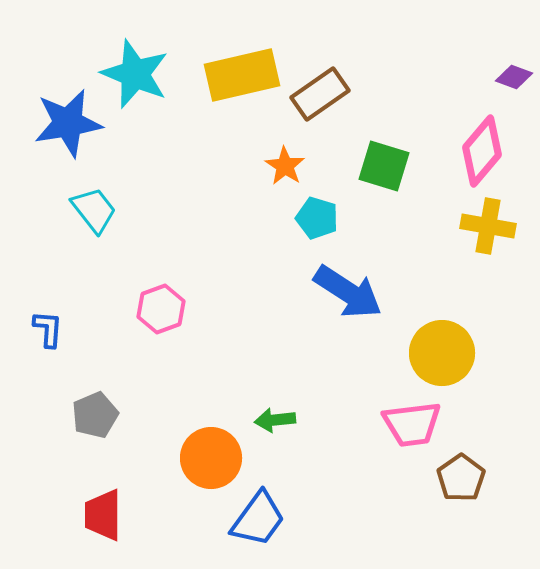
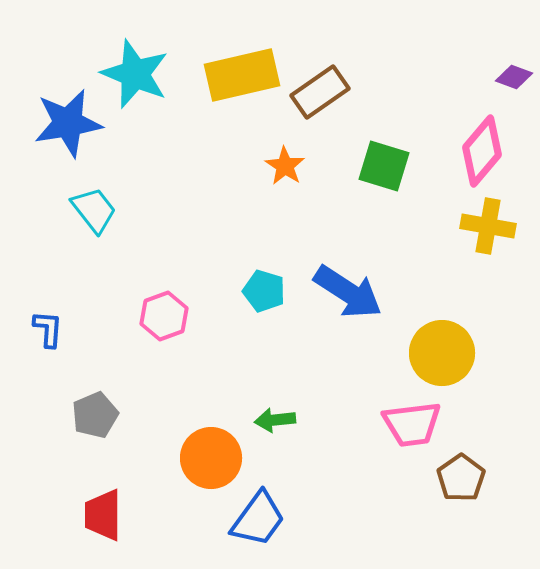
brown rectangle: moved 2 px up
cyan pentagon: moved 53 px left, 73 px down
pink hexagon: moved 3 px right, 7 px down
